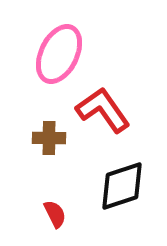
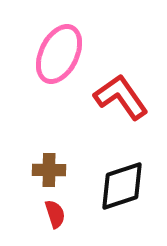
red L-shape: moved 18 px right, 13 px up
brown cross: moved 32 px down
red semicircle: rotated 8 degrees clockwise
